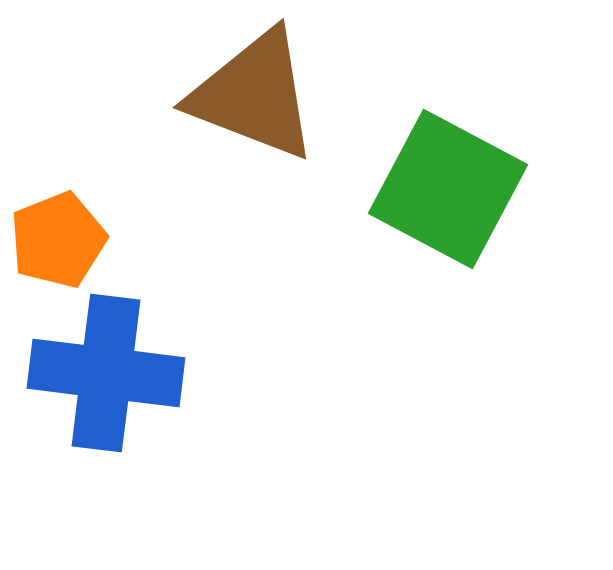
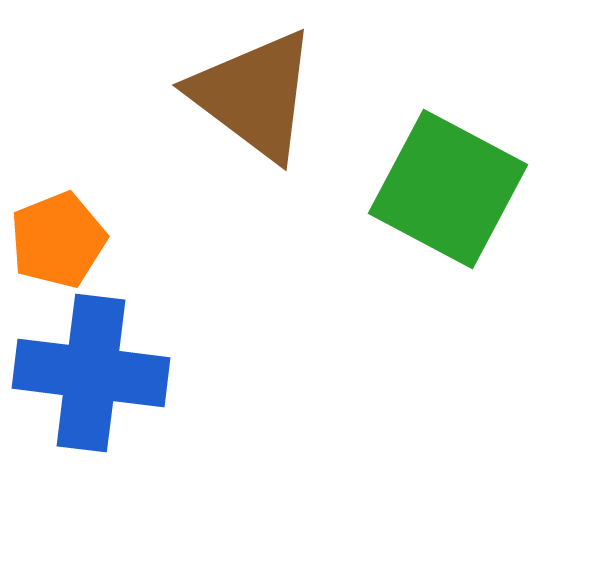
brown triangle: rotated 16 degrees clockwise
blue cross: moved 15 px left
